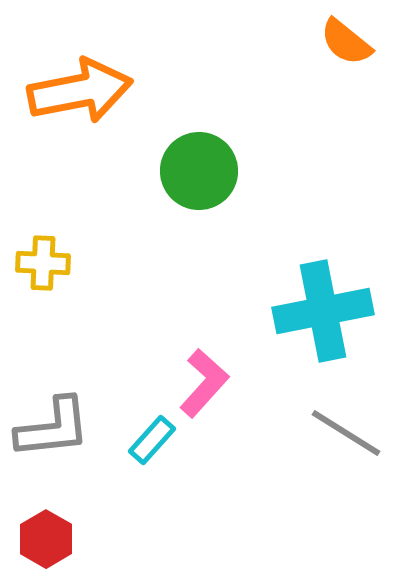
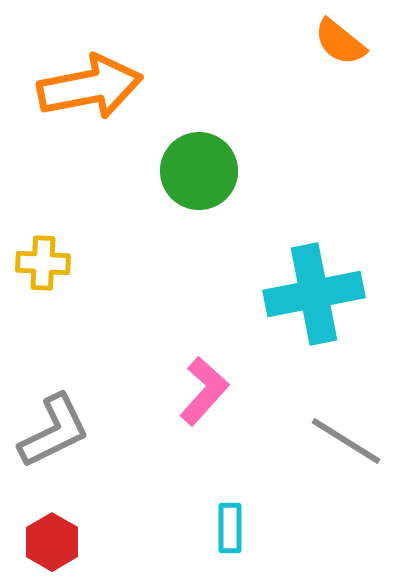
orange semicircle: moved 6 px left
orange arrow: moved 10 px right, 4 px up
cyan cross: moved 9 px left, 17 px up
pink L-shape: moved 8 px down
gray L-shape: moved 1 px right, 3 px down; rotated 20 degrees counterclockwise
gray line: moved 8 px down
cyan rectangle: moved 78 px right, 88 px down; rotated 42 degrees counterclockwise
red hexagon: moved 6 px right, 3 px down
